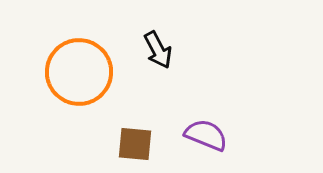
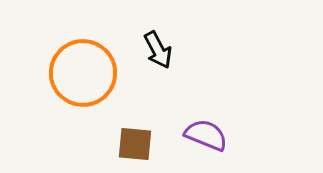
orange circle: moved 4 px right, 1 px down
